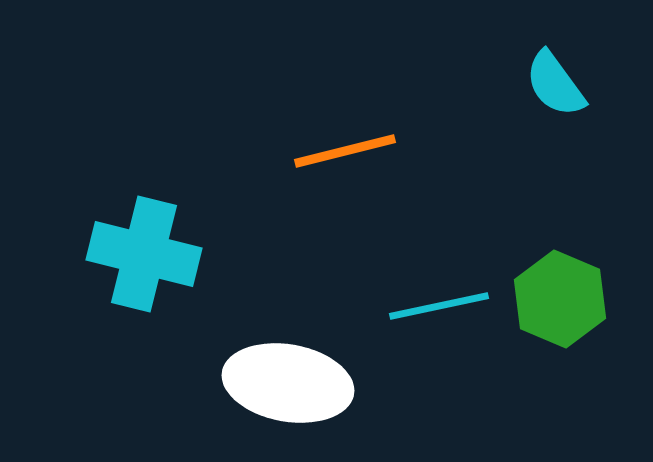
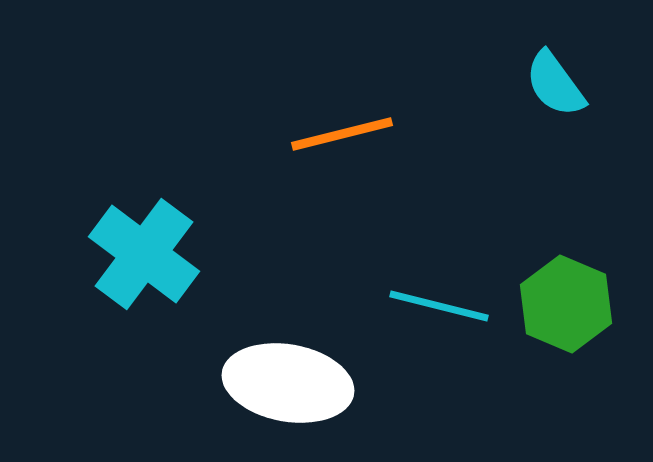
orange line: moved 3 px left, 17 px up
cyan cross: rotated 23 degrees clockwise
green hexagon: moved 6 px right, 5 px down
cyan line: rotated 26 degrees clockwise
